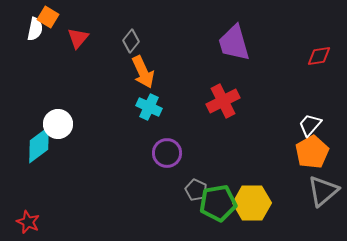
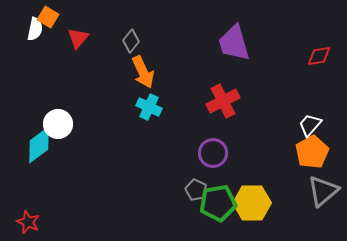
purple circle: moved 46 px right
